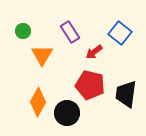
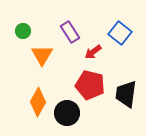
red arrow: moved 1 px left
